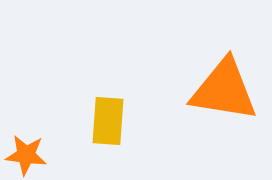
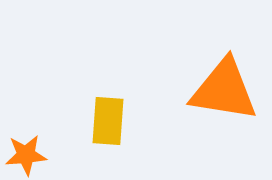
orange star: rotated 12 degrees counterclockwise
